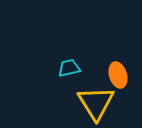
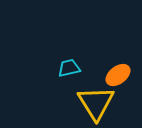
orange ellipse: rotated 70 degrees clockwise
